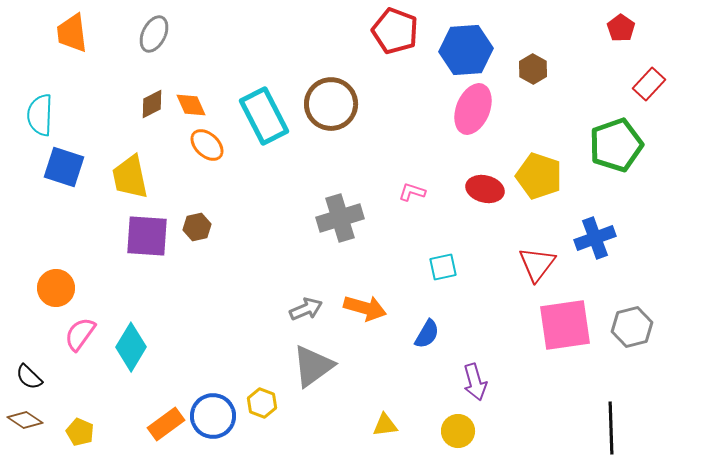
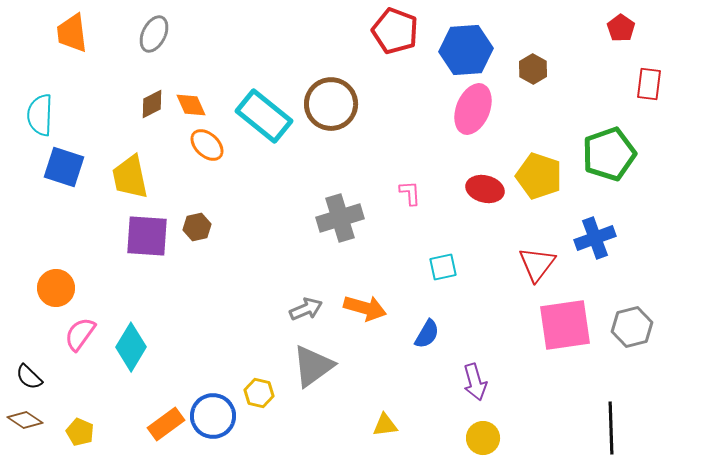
red rectangle at (649, 84): rotated 36 degrees counterclockwise
cyan rectangle at (264, 116): rotated 24 degrees counterclockwise
green pentagon at (616, 145): moved 7 px left, 9 px down
pink L-shape at (412, 192): moved 2 px left, 1 px down; rotated 68 degrees clockwise
yellow hexagon at (262, 403): moved 3 px left, 10 px up; rotated 8 degrees counterclockwise
yellow circle at (458, 431): moved 25 px right, 7 px down
